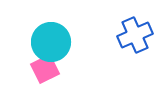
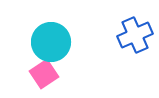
pink square: moved 1 px left, 5 px down; rotated 8 degrees counterclockwise
